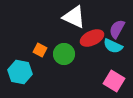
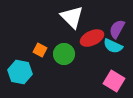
white triangle: moved 2 px left; rotated 20 degrees clockwise
